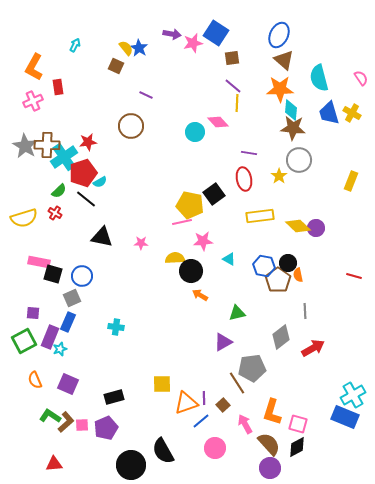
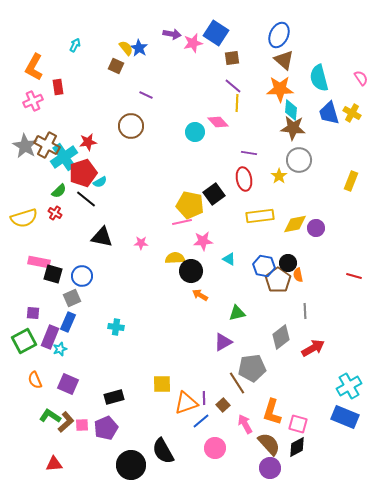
brown cross at (47, 145): rotated 25 degrees clockwise
yellow diamond at (298, 226): moved 3 px left, 2 px up; rotated 55 degrees counterclockwise
cyan cross at (353, 395): moved 4 px left, 9 px up
